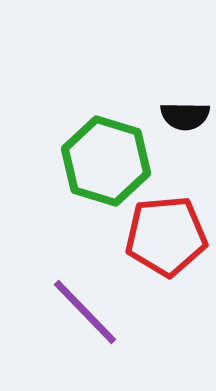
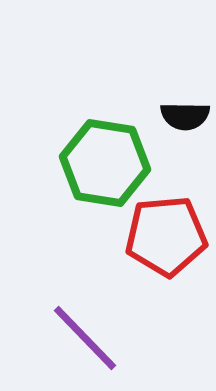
green hexagon: moved 1 px left, 2 px down; rotated 8 degrees counterclockwise
purple line: moved 26 px down
